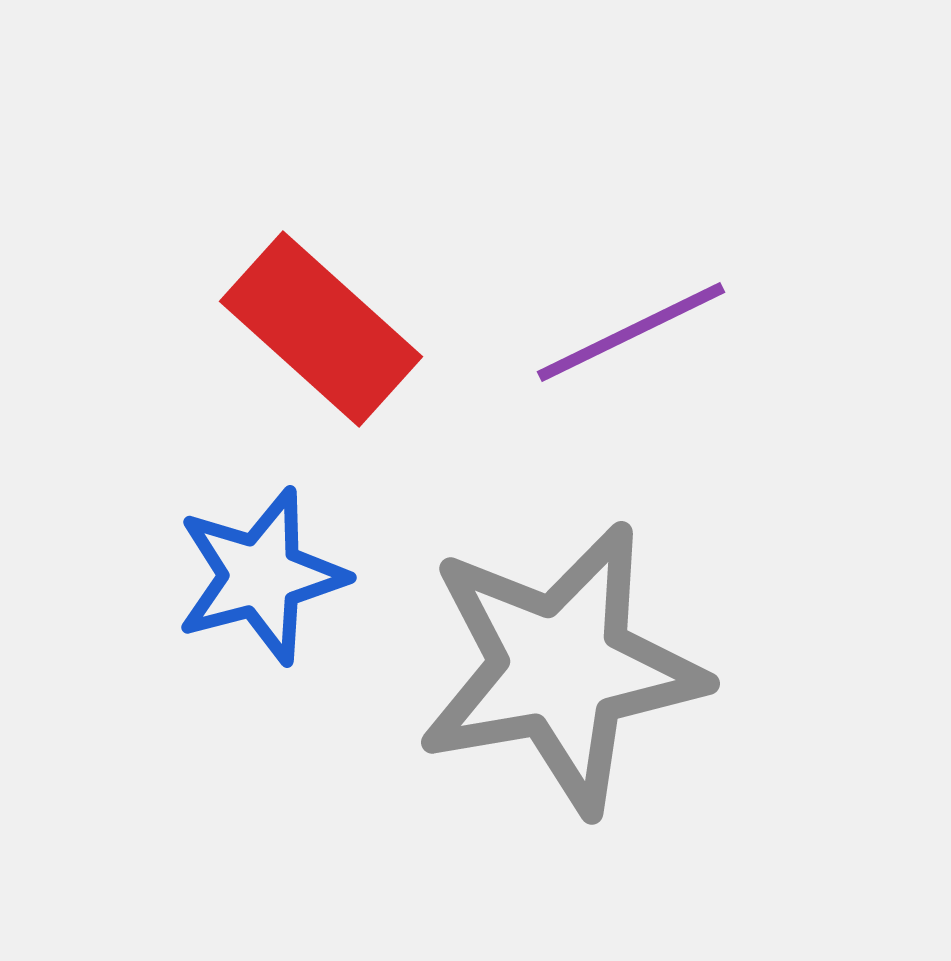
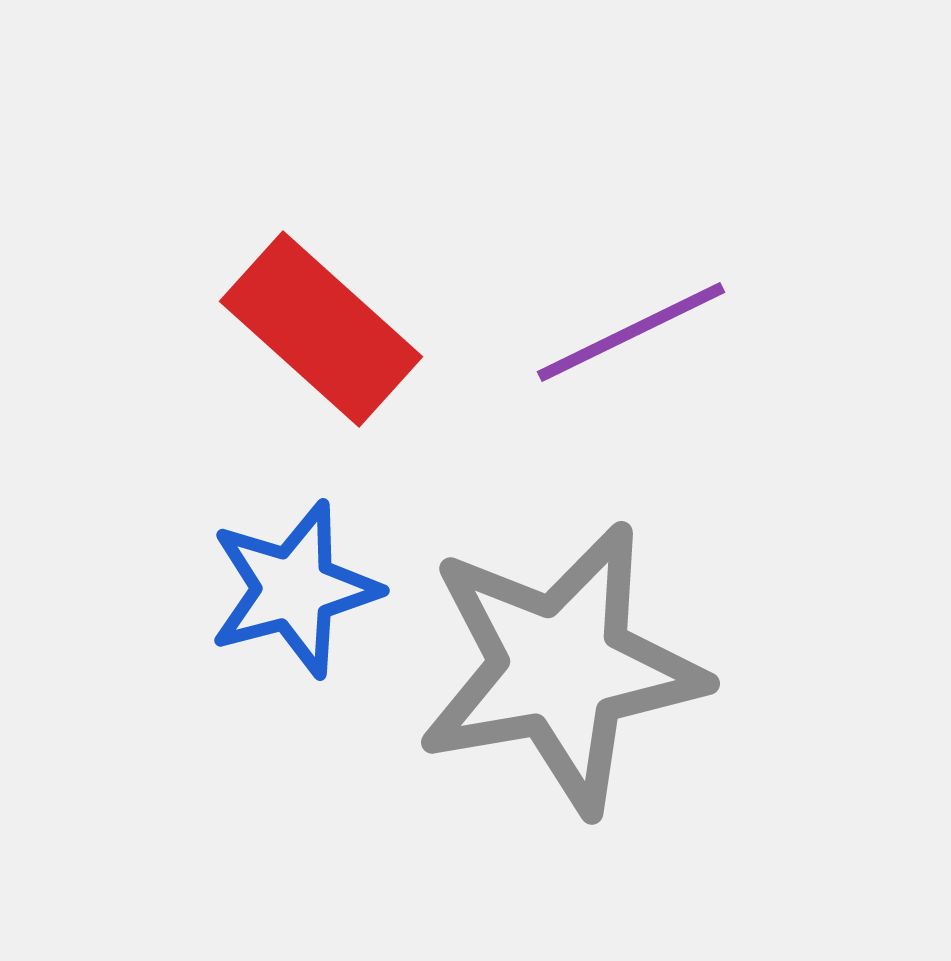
blue star: moved 33 px right, 13 px down
